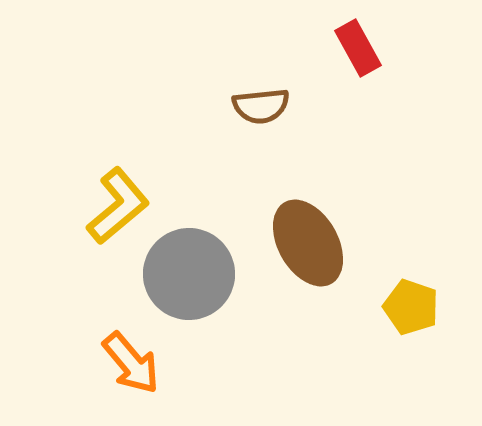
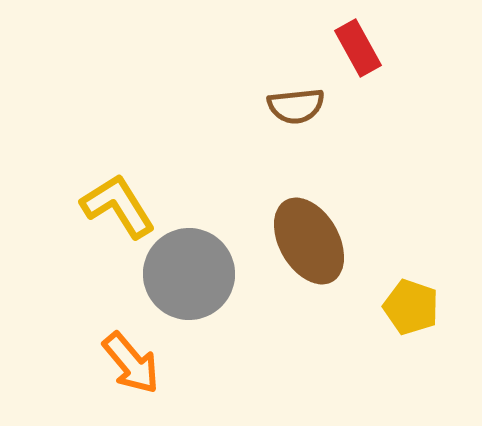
brown semicircle: moved 35 px right
yellow L-shape: rotated 82 degrees counterclockwise
brown ellipse: moved 1 px right, 2 px up
